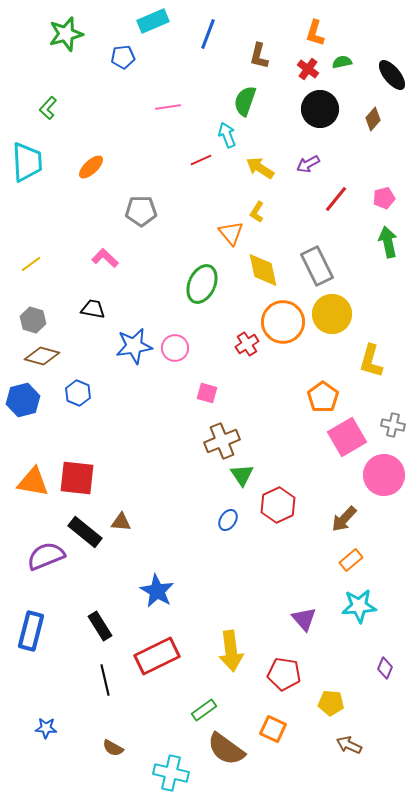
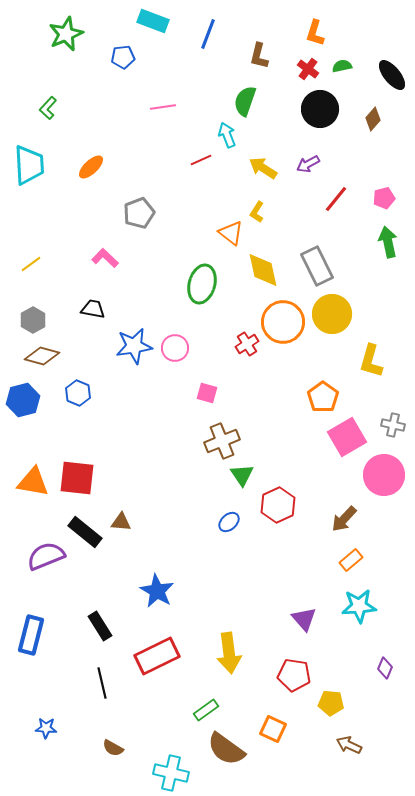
cyan rectangle at (153, 21): rotated 44 degrees clockwise
green star at (66, 34): rotated 8 degrees counterclockwise
green semicircle at (342, 62): moved 4 px down
pink line at (168, 107): moved 5 px left
cyan trapezoid at (27, 162): moved 2 px right, 3 px down
yellow arrow at (260, 168): moved 3 px right
gray pentagon at (141, 211): moved 2 px left, 2 px down; rotated 20 degrees counterclockwise
orange triangle at (231, 233): rotated 12 degrees counterclockwise
green ellipse at (202, 284): rotated 9 degrees counterclockwise
gray hexagon at (33, 320): rotated 15 degrees clockwise
blue ellipse at (228, 520): moved 1 px right, 2 px down; rotated 15 degrees clockwise
blue rectangle at (31, 631): moved 4 px down
yellow arrow at (231, 651): moved 2 px left, 2 px down
red pentagon at (284, 674): moved 10 px right, 1 px down
black line at (105, 680): moved 3 px left, 3 px down
green rectangle at (204, 710): moved 2 px right
